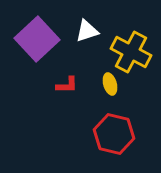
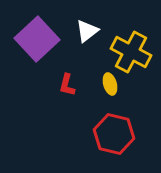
white triangle: rotated 20 degrees counterclockwise
red L-shape: rotated 105 degrees clockwise
